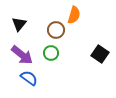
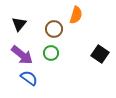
orange semicircle: moved 2 px right
brown circle: moved 2 px left, 1 px up
